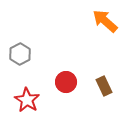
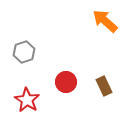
gray hexagon: moved 4 px right, 2 px up; rotated 10 degrees clockwise
